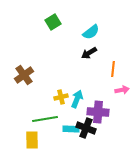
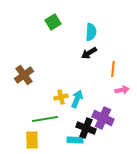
cyan semicircle: rotated 48 degrees counterclockwise
purple cross: moved 5 px right, 6 px down; rotated 20 degrees clockwise
cyan rectangle: moved 4 px right, 11 px down
